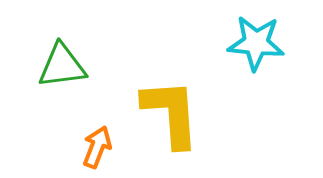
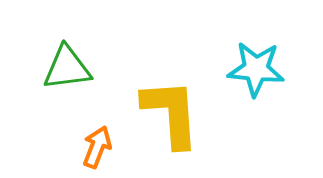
cyan star: moved 26 px down
green triangle: moved 5 px right, 2 px down
